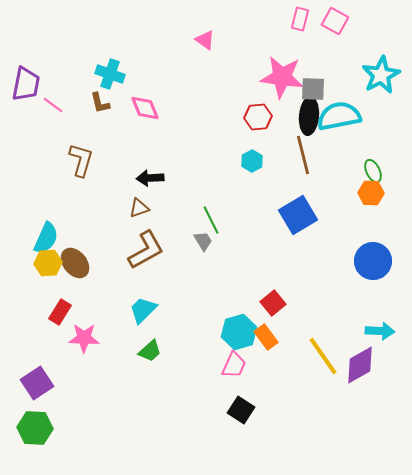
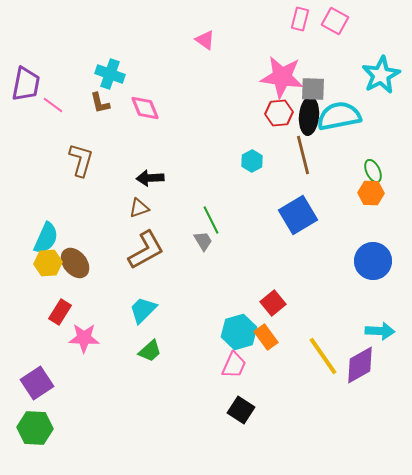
red hexagon at (258, 117): moved 21 px right, 4 px up
